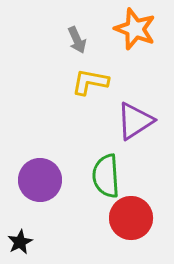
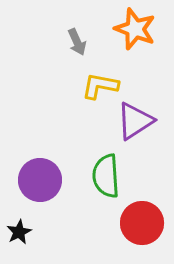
gray arrow: moved 2 px down
yellow L-shape: moved 10 px right, 4 px down
red circle: moved 11 px right, 5 px down
black star: moved 1 px left, 10 px up
